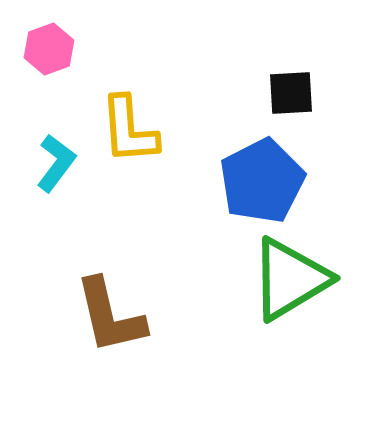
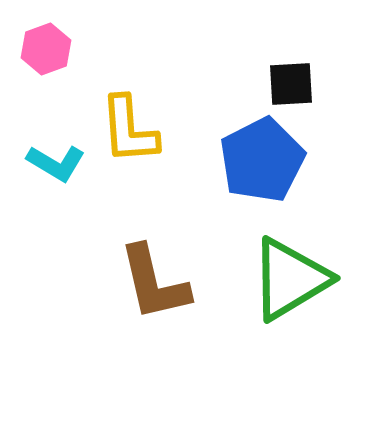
pink hexagon: moved 3 px left
black square: moved 9 px up
cyan L-shape: rotated 84 degrees clockwise
blue pentagon: moved 21 px up
brown L-shape: moved 44 px right, 33 px up
